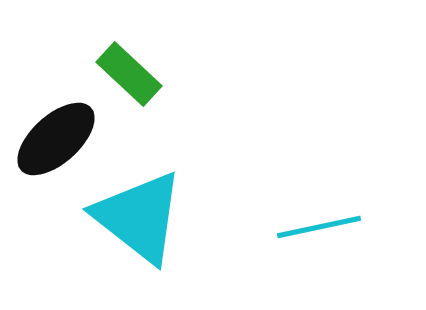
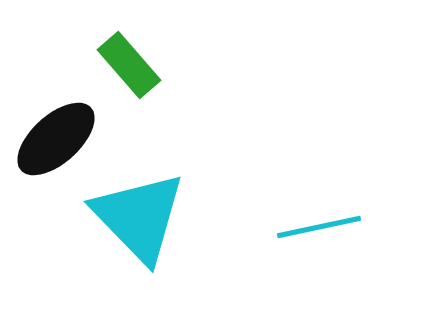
green rectangle: moved 9 px up; rotated 6 degrees clockwise
cyan triangle: rotated 8 degrees clockwise
